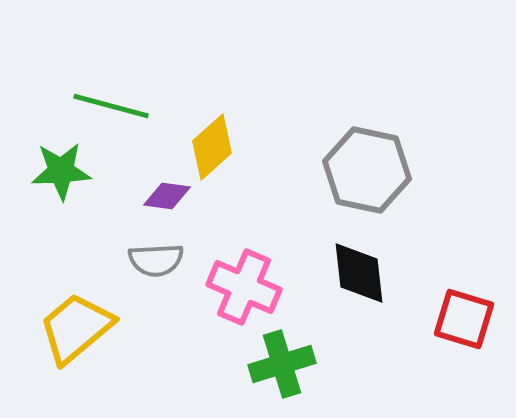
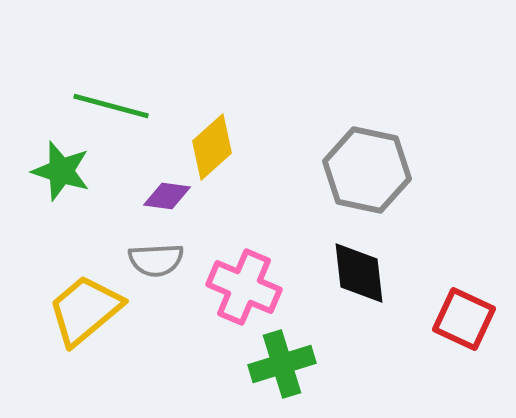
green star: rotated 20 degrees clockwise
red square: rotated 8 degrees clockwise
yellow trapezoid: moved 9 px right, 18 px up
